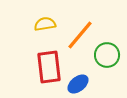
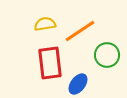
orange line: moved 4 px up; rotated 16 degrees clockwise
red rectangle: moved 1 px right, 4 px up
blue ellipse: rotated 15 degrees counterclockwise
